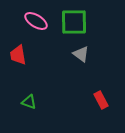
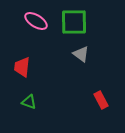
red trapezoid: moved 4 px right, 12 px down; rotated 15 degrees clockwise
